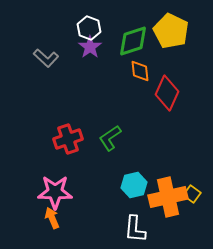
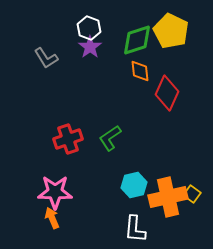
green diamond: moved 4 px right, 1 px up
gray L-shape: rotated 15 degrees clockwise
